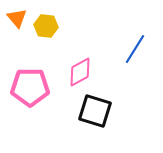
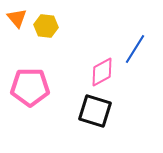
pink diamond: moved 22 px right
